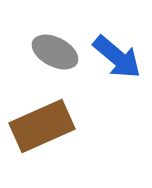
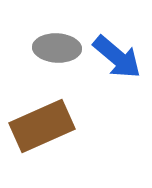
gray ellipse: moved 2 px right, 4 px up; rotated 24 degrees counterclockwise
